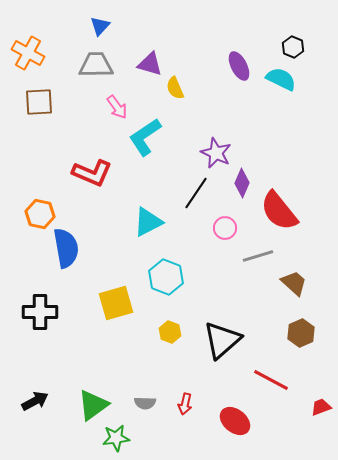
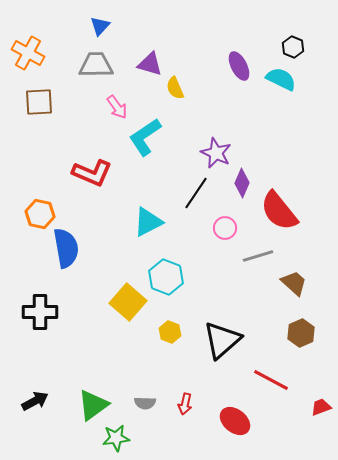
yellow square: moved 12 px right, 1 px up; rotated 33 degrees counterclockwise
